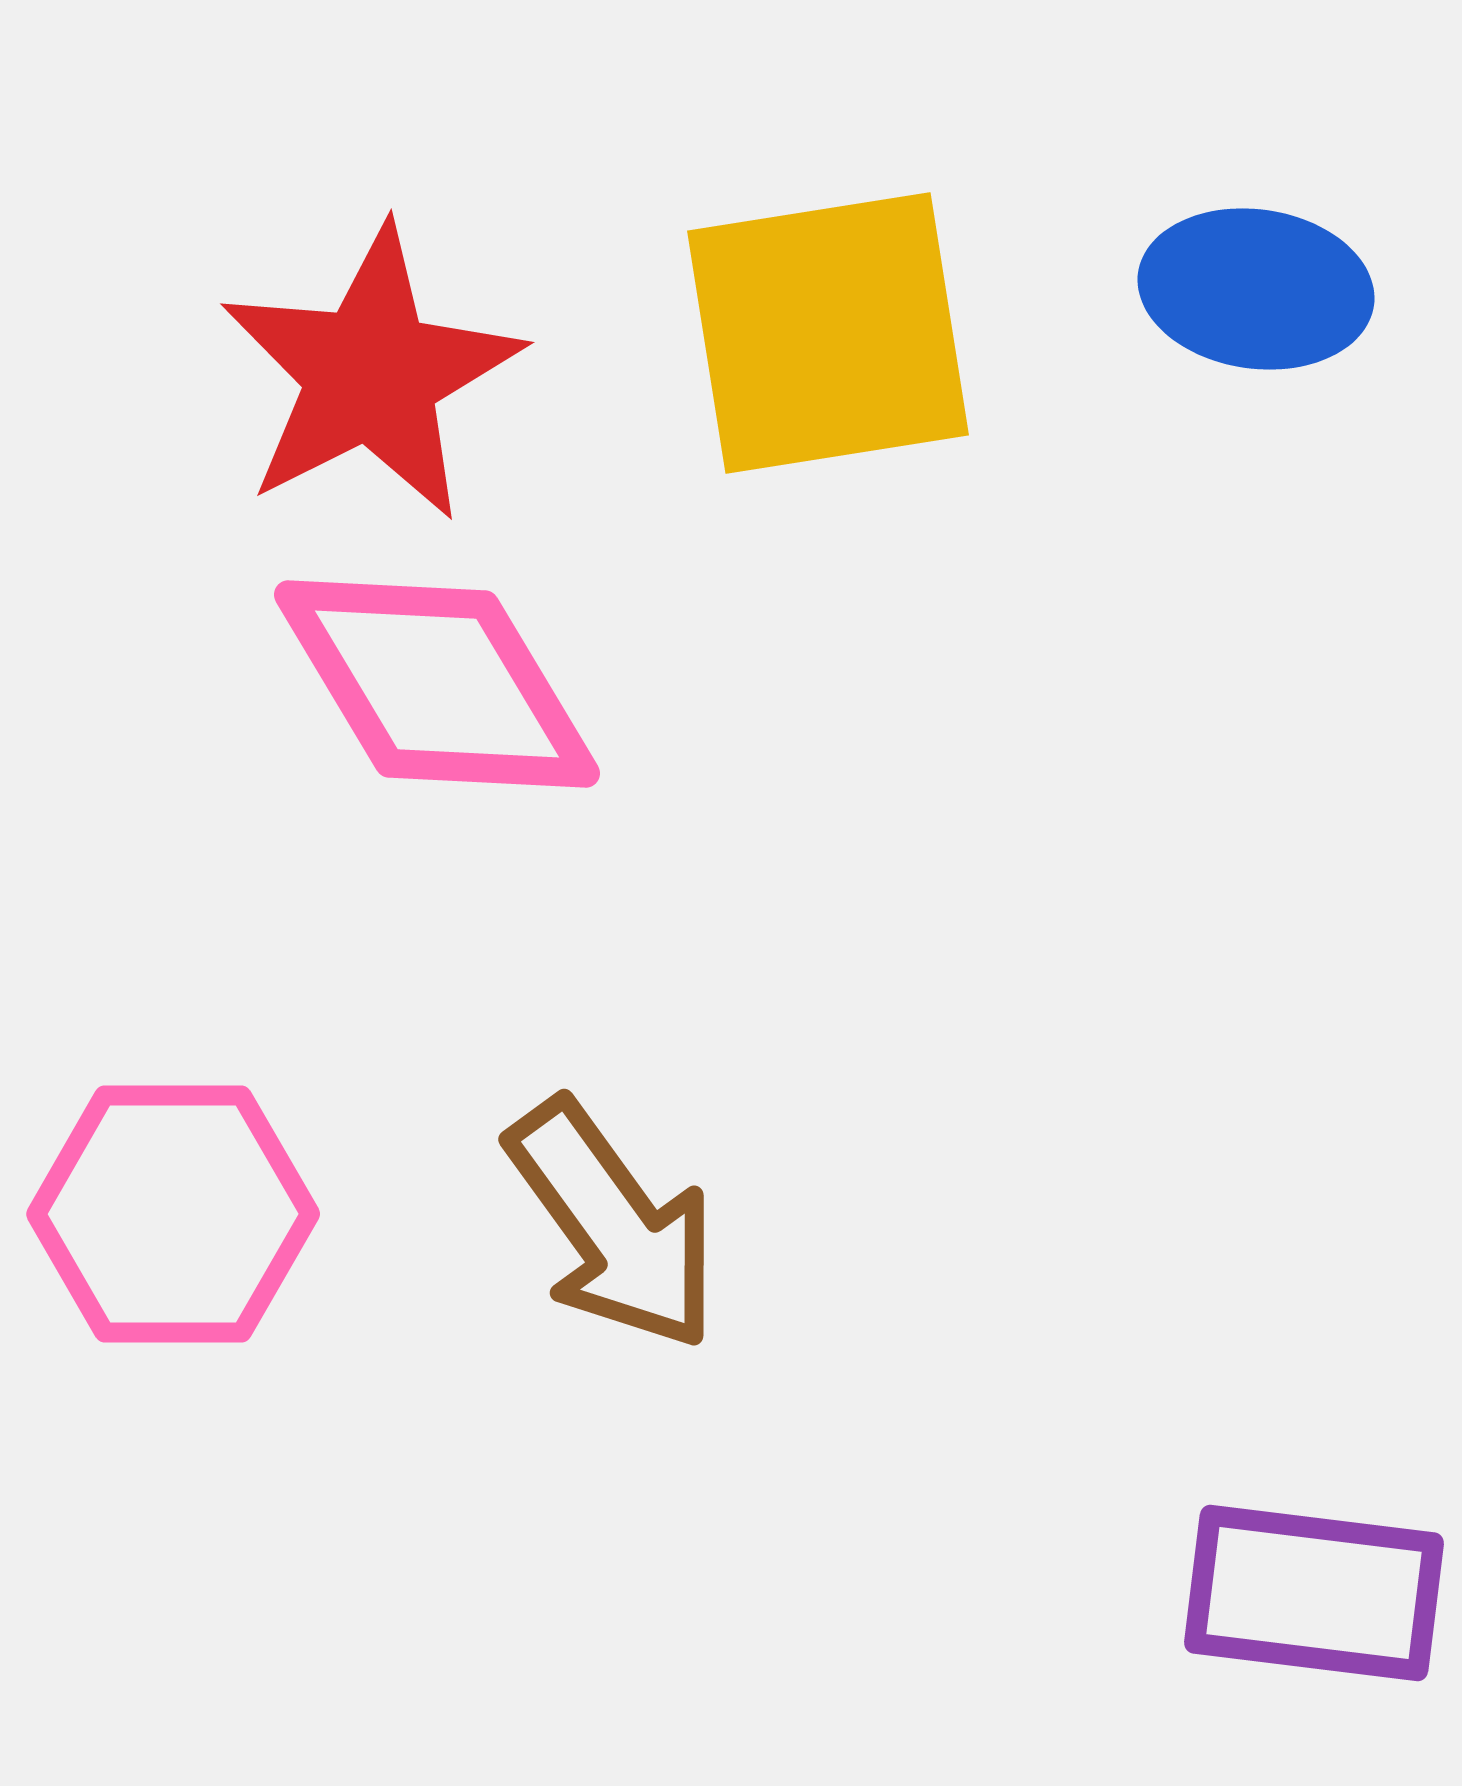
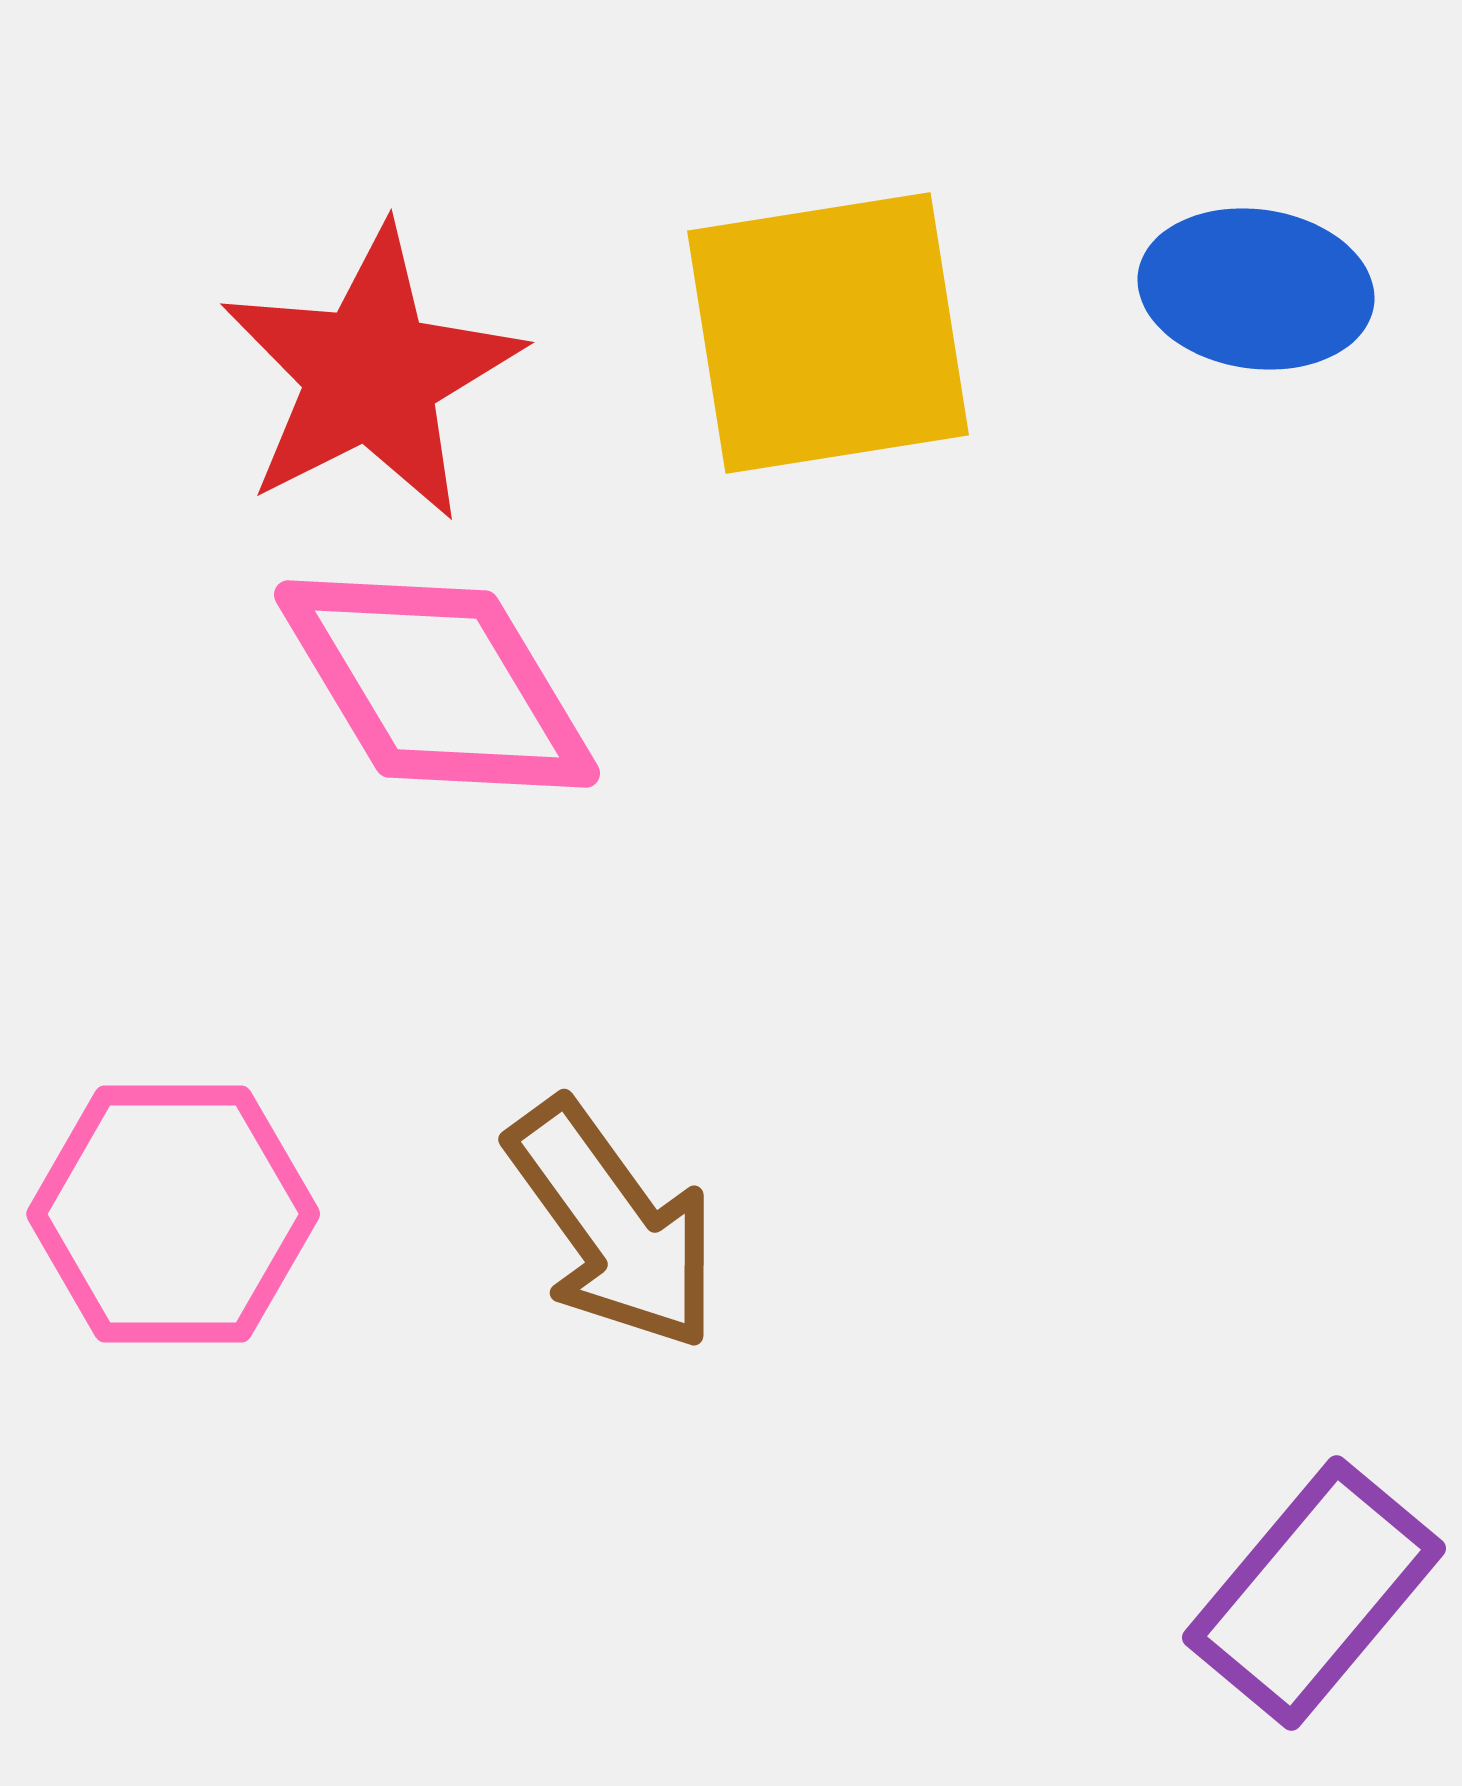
purple rectangle: rotated 57 degrees counterclockwise
